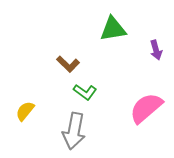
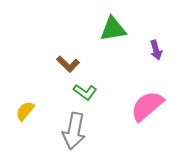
pink semicircle: moved 1 px right, 2 px up
